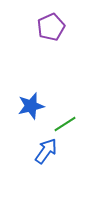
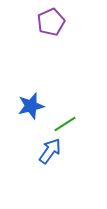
purple pentagon: moved 5 px up
blue arrow: moved 4 px right
